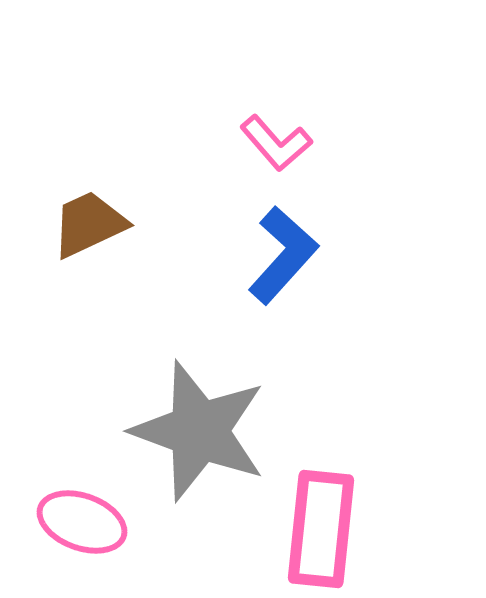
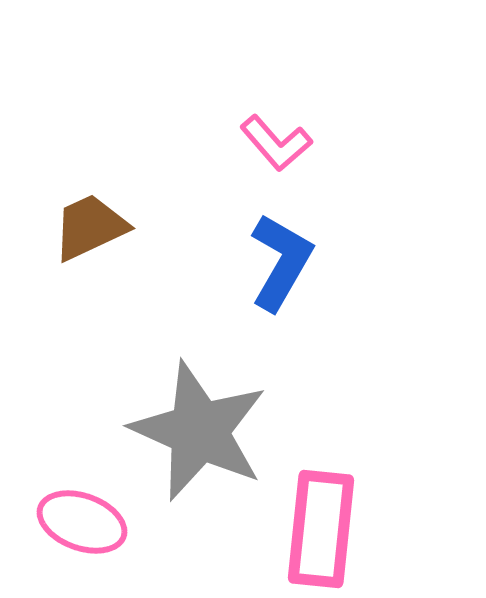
brown trapezoid: moved 1 px right, 3 px down
blue L-shape: moved 2 px left, 7 px down; rotated 12 degrees counterclockwise
gray star: rotated 4 degrees clockwise
